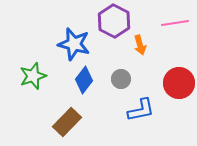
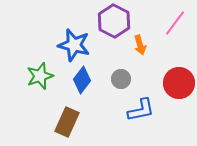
pink line: rotated 44 degrees counterclockwise
blue star: moved 1 px down
green star: moved 7 px right
blue diamond: moved 2 px left
brown rectangle: rotated 20 degrees counterclockwise
